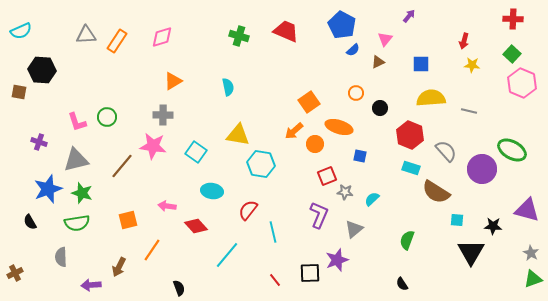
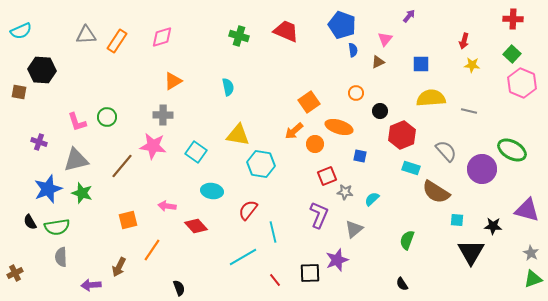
blue pentagon at (342, 25): rotated 8 degrees counterclockwise
blue semicircle at (353, 50): rotated 56 degrees counterclockwise
black circle at (380, 108): moved 3 px down
red hexagon at (410, 135): moved 8 px left; rotated 16 degrees clockwise
green semicircle at (77, 223): moved 20 px left, 4 px down
cyan line at (227, 255): moved 16 px right, 2 px down; rotated 20 degrees clockwise
